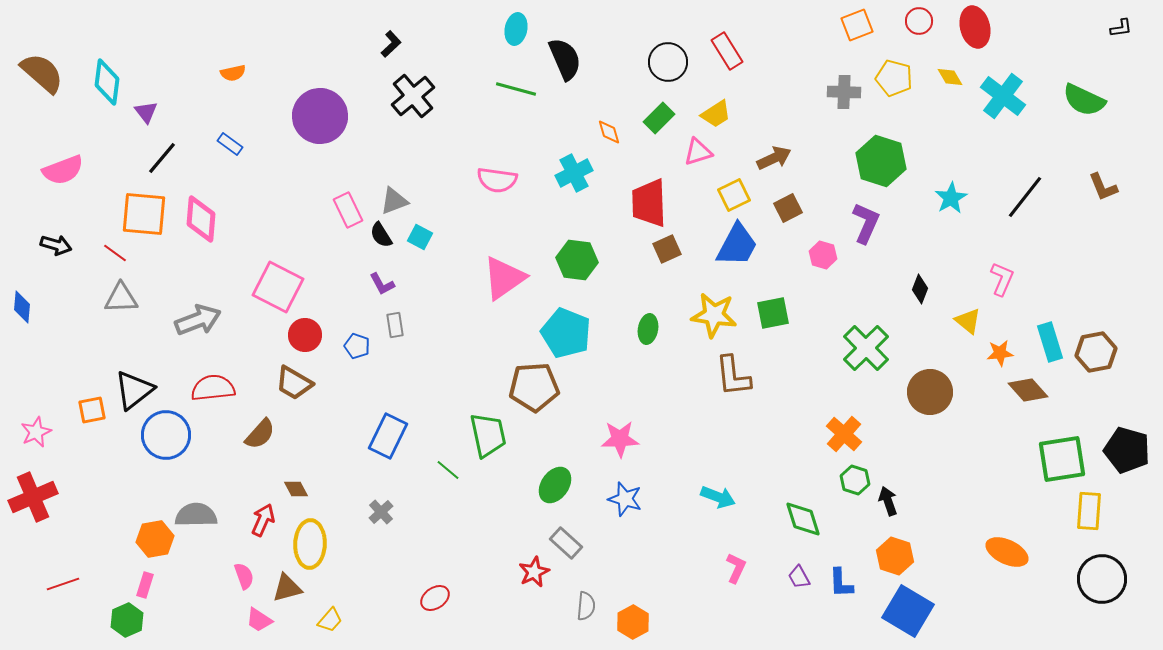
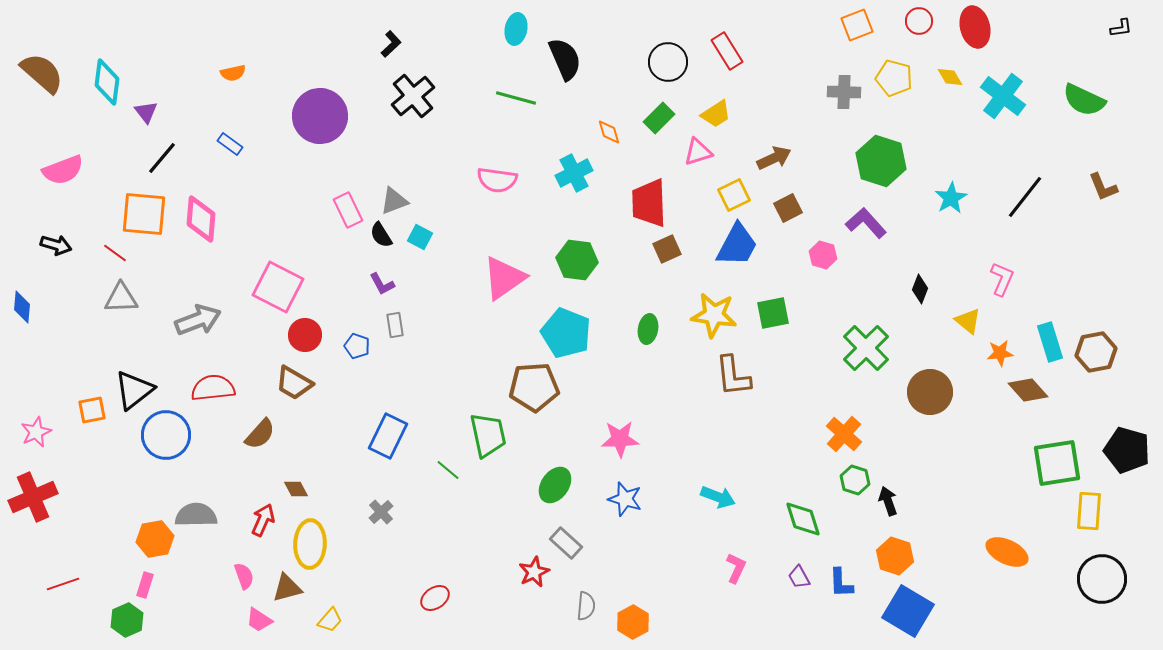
green line at (516, 89): moved 9 px down
purple L-shape at (866, 223): rotated 66 degrees counterclockwise
green square at (1062, 459): moved 5 px left, 4 px down
